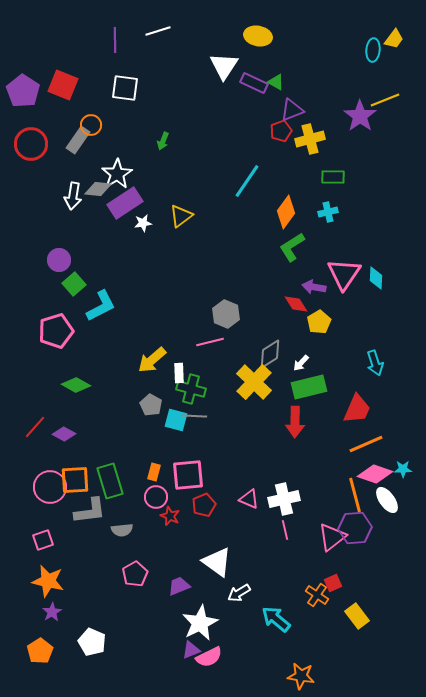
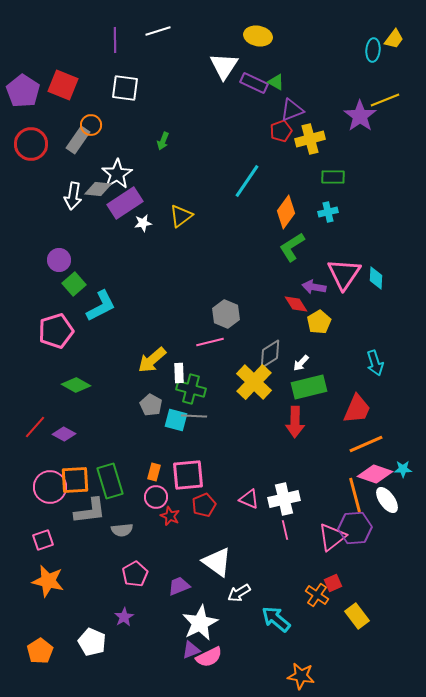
purple star at (52, 612): moved 72 px right, 5 px down
